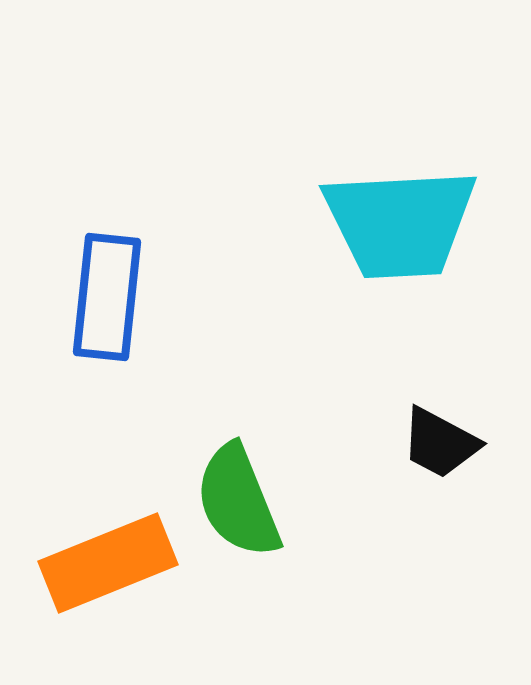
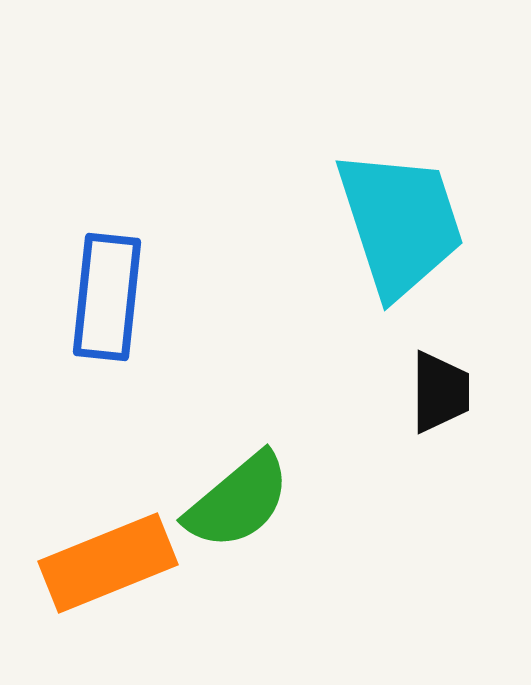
cyan trapezoid: rotated 105 degrees counterclockwise
black trapezoid: moved 51 px up; rotated 118 degrees counterclockwise
green semicircle: rotated 108 degrees counterclockwise
